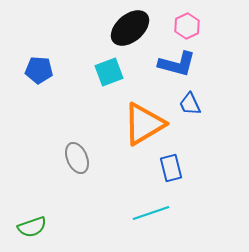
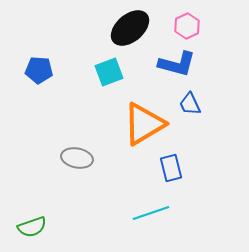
gray ellipse: rotated 56 degrees counterclockwise
